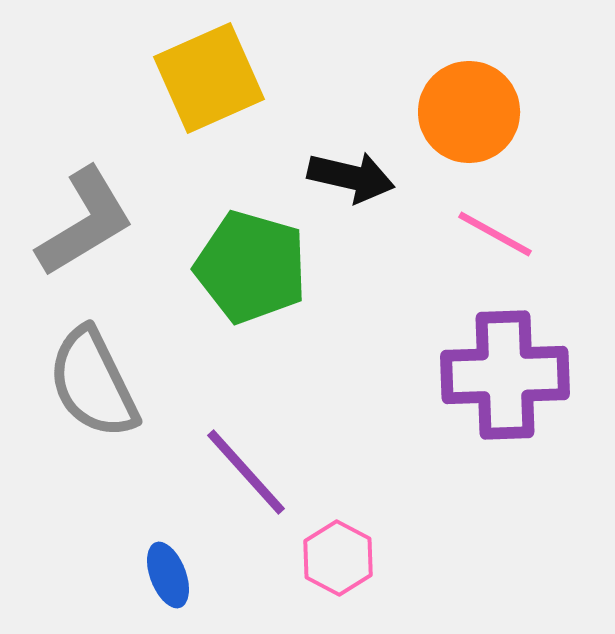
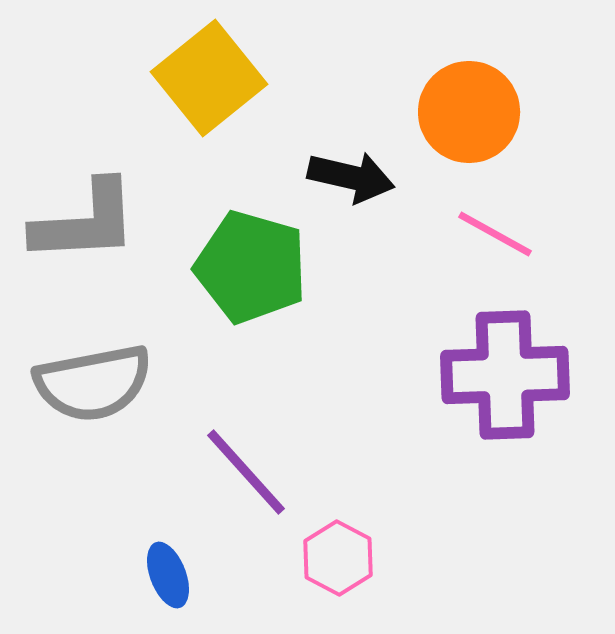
yellow square: rotated 15 degrees counterclockwise
gray L-shape: rotated 28 degrees clockwise
gray semicircle: rotated 75 degrees counterclockwise
